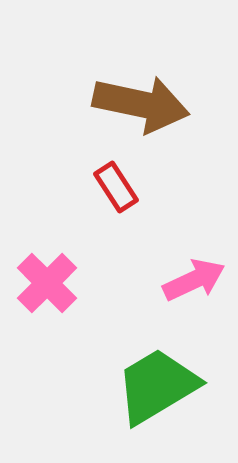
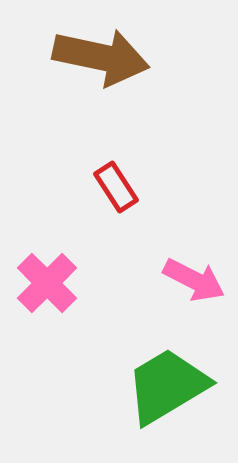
brown arrow: moved 40 px left, 47 px up
pink arrow: rotated 52 degrees clockwise
green trapezoid: moved 10 px right
